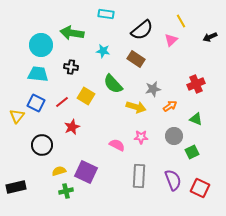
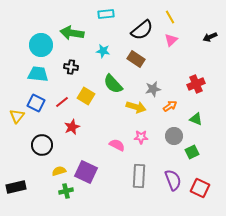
cyan rectangle: rotated 14 degrees counterclockwise
yellow line: moved 11 px left, 4 px up
